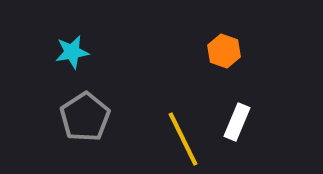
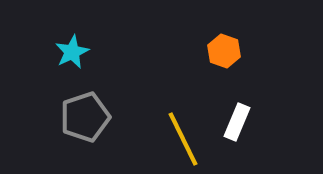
cyan star: rotated 16 degrees counterclockwise
gray pentagon: rotated 15 degrees clockwise
